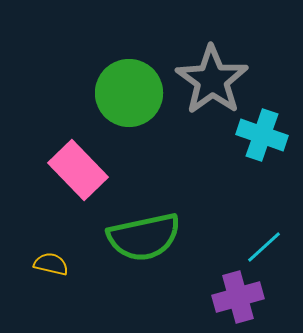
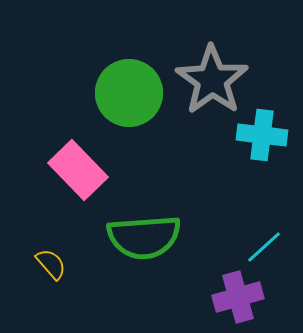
cyan cross: rotated 12 degrees counterclockwise
green semicircle: rotated 8 degrees clockwise
yellow semicircle: rotated 36 degrees clockwise
